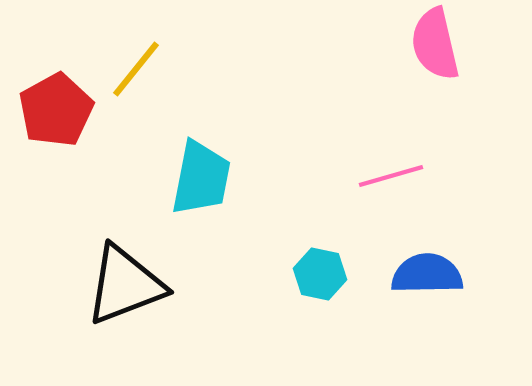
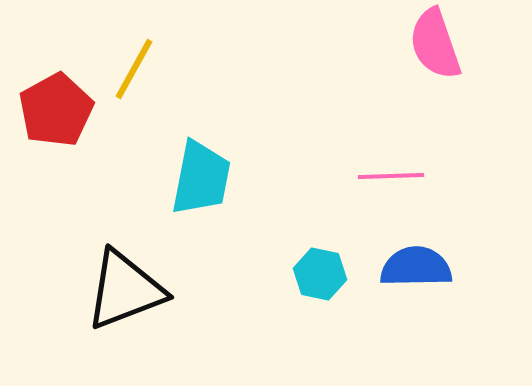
pink semicircle: rotated 6 degrees counterclockwise
yellow line: moved 2 px left; rotated 10 degrees counterclockwise
pink line: rotated 14 degrees clockwise
blue semicircle: moved 11 px left, 7 px up
black triangle: moved 5 px down
